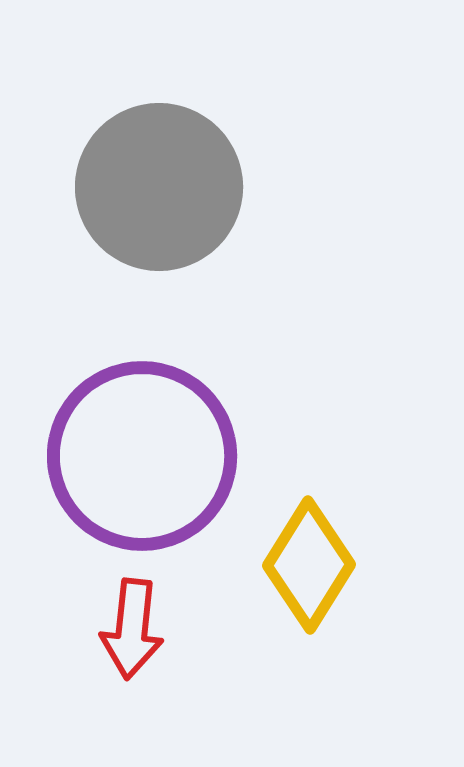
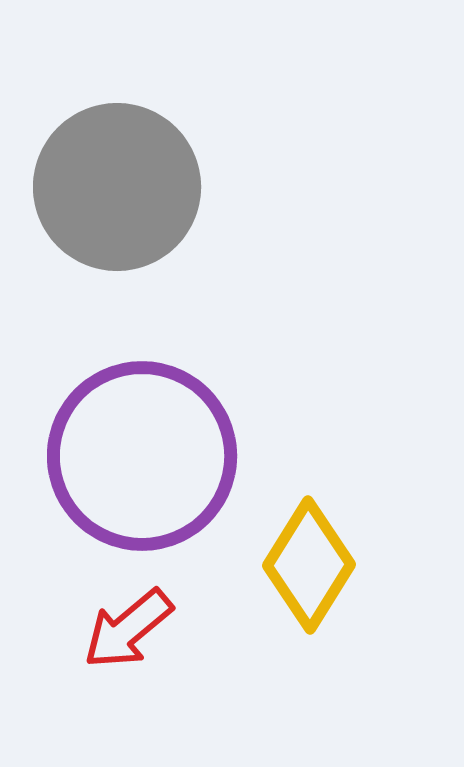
gray circle: moved 42 px left
red arrow: moved 4 px left; rotated 44 degrees clockwise
